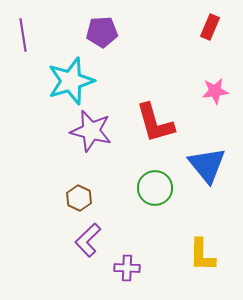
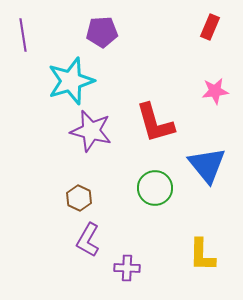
purple L-shape: rotated 16 degrees counterclockwise
